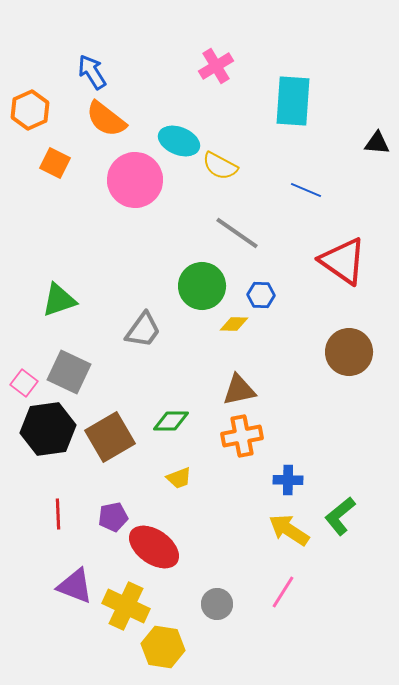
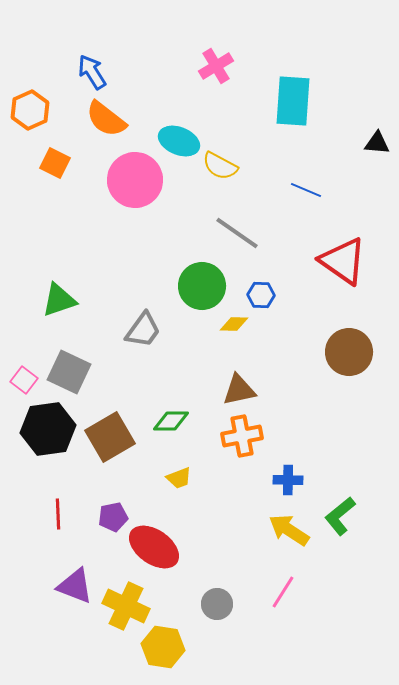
pink square: moved 3 px up
